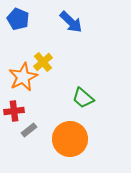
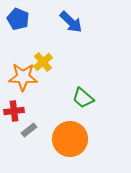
orange star: rotated 28 degrees clockwise
